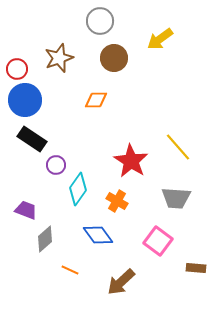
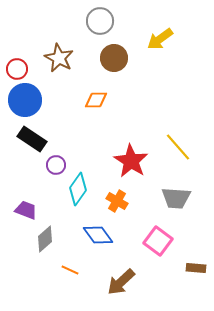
brown star: rotated 24 degrees counterclockwise
